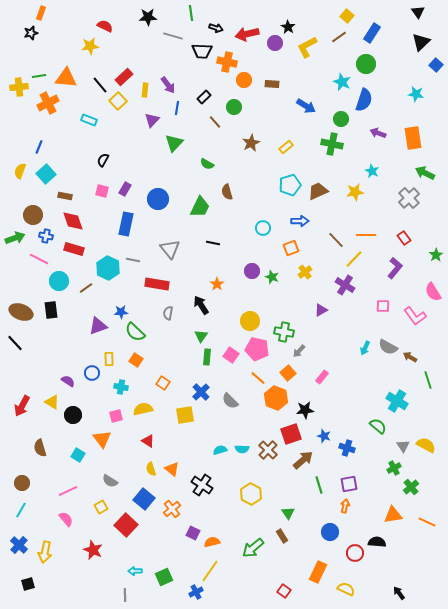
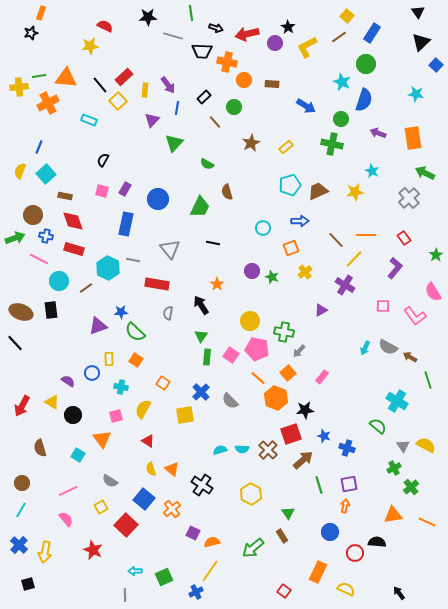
yellow semicircle at (143, 409): rotated 48 degrees counterclockwise
